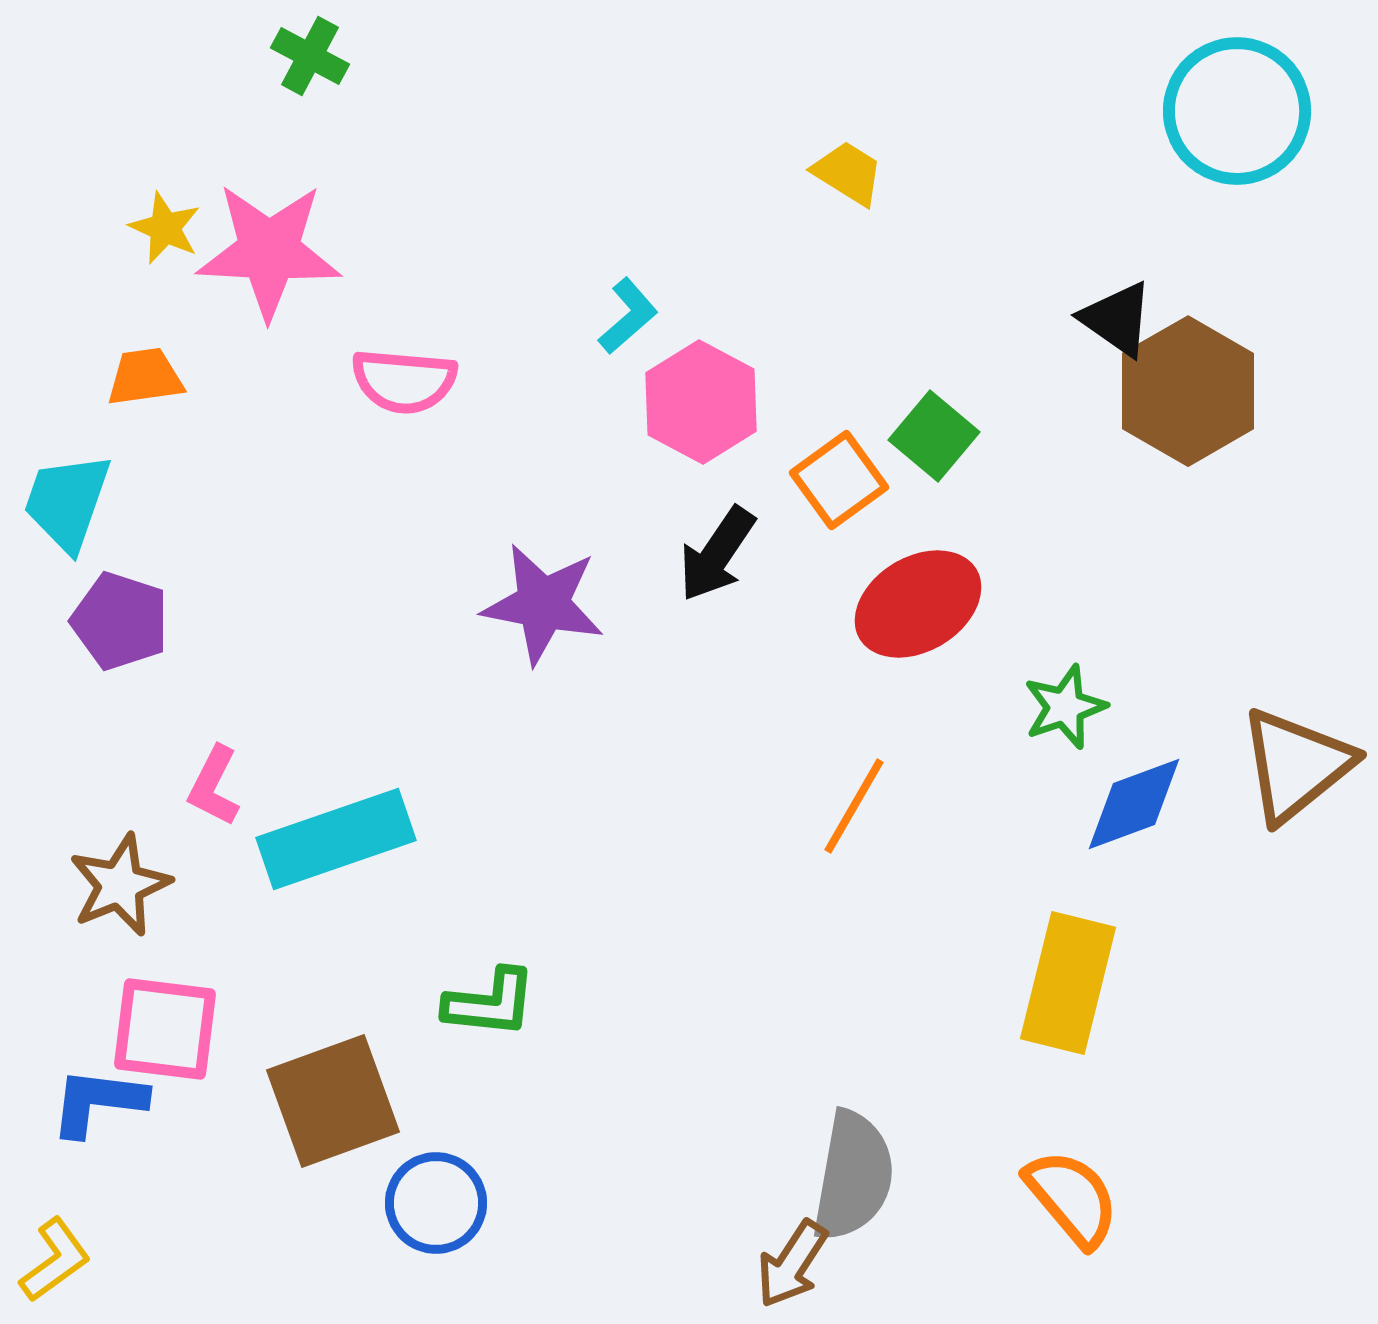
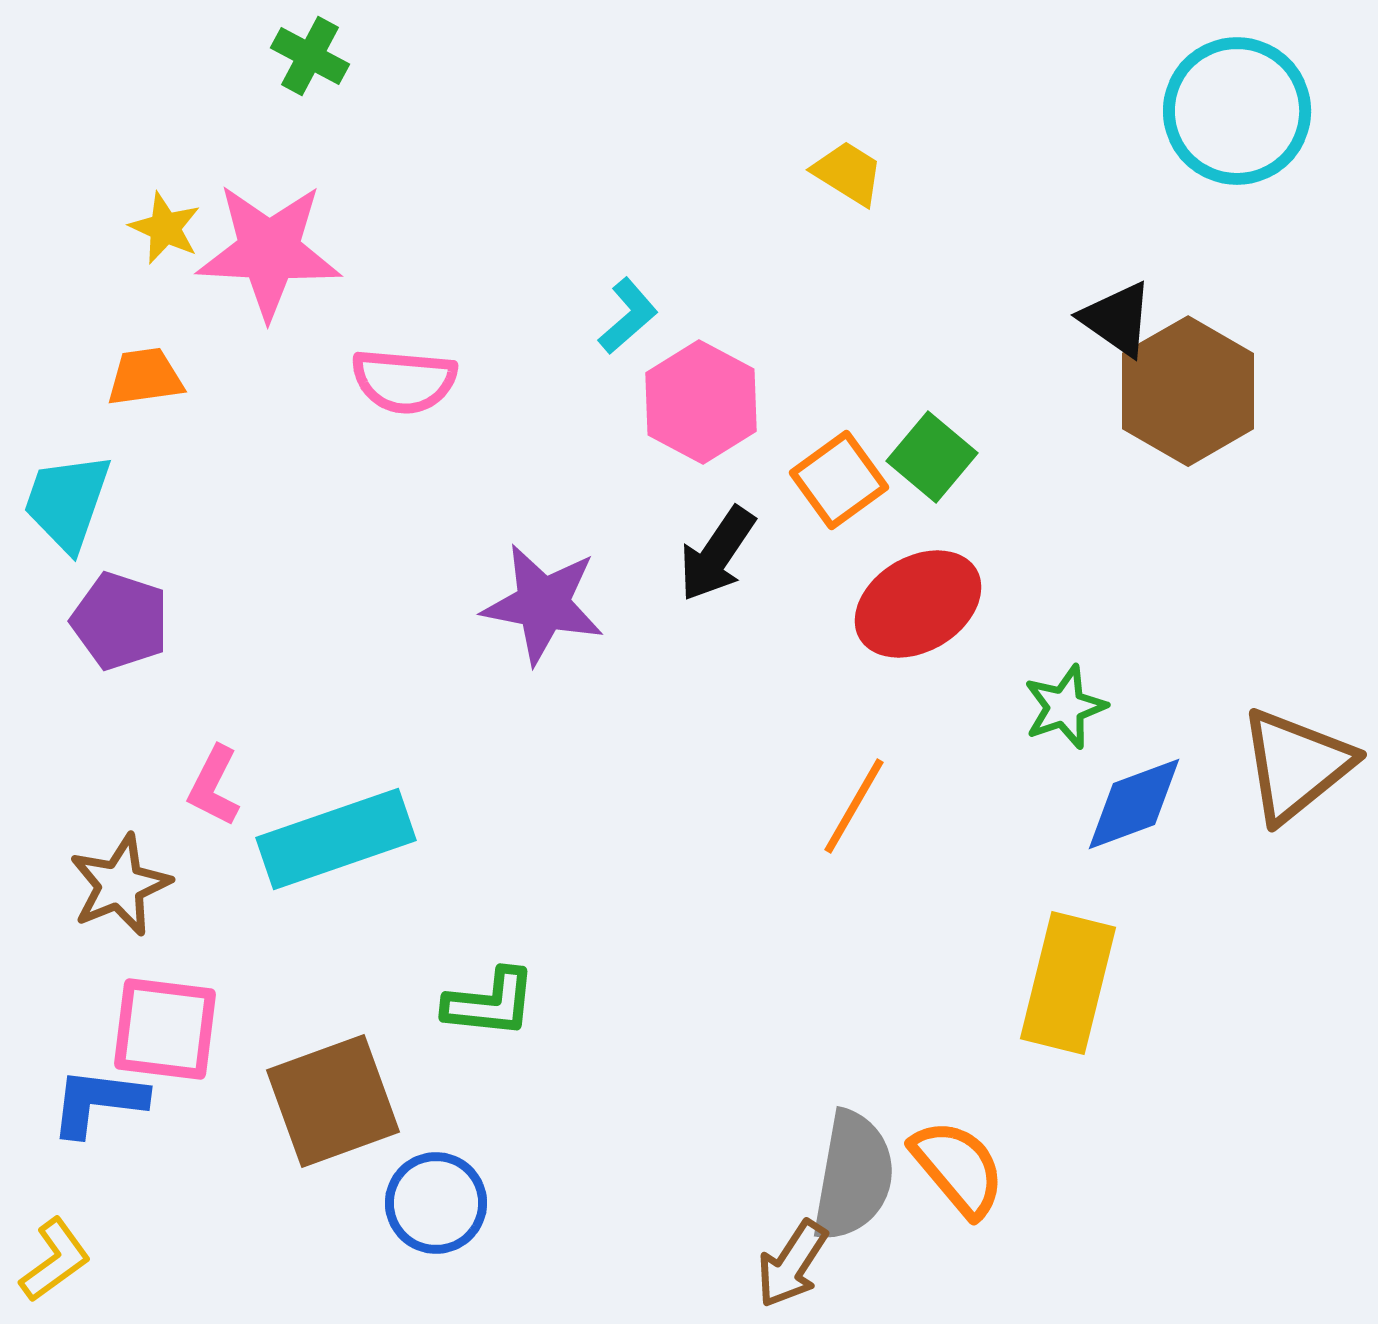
green square: moved 2 px left, 21 px down
orange semicircle: moved 114 px left, 30 px up
